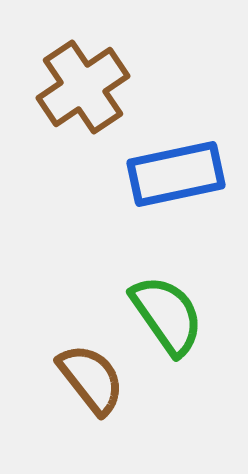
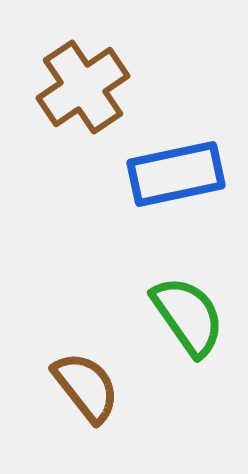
green semicircle: moved 21 px right, 1 px down
brown semicircle: moved 5 px left, 8 px down
